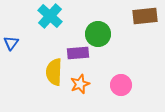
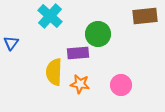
orange star: rotated 30 degrees clockwise
